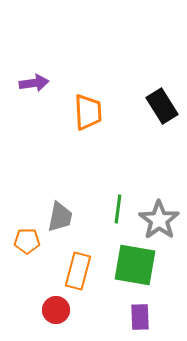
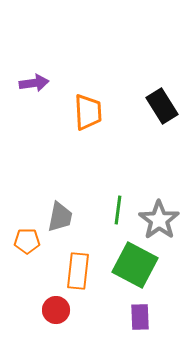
green line: moved 1 px down
green square: rotated 18 degrees clockwise
orange rectangle: rotated 9 degrees counterclockwise
